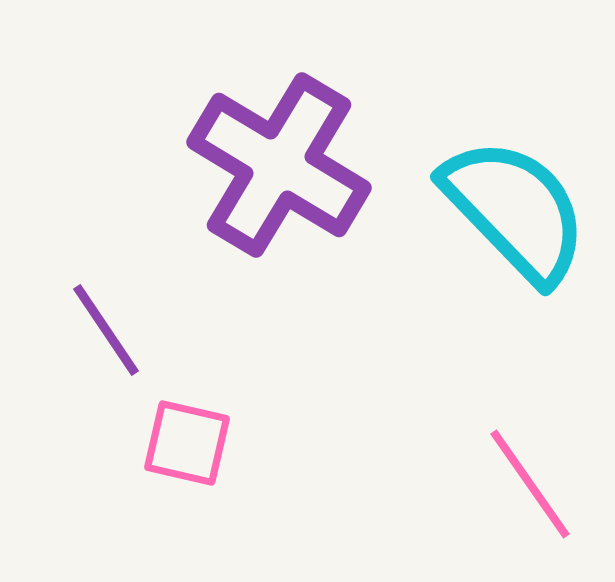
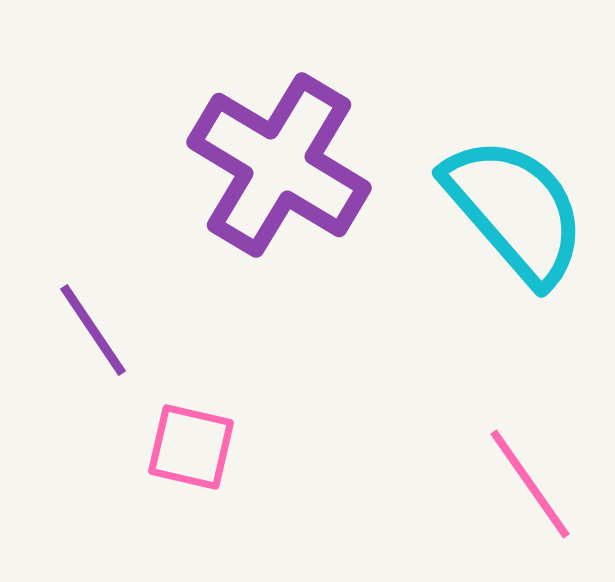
cyan semicircle: rotated 3 degrees clockwise
purple line: moved 13 px left
pink square: moved 4 px right, 4 px down
